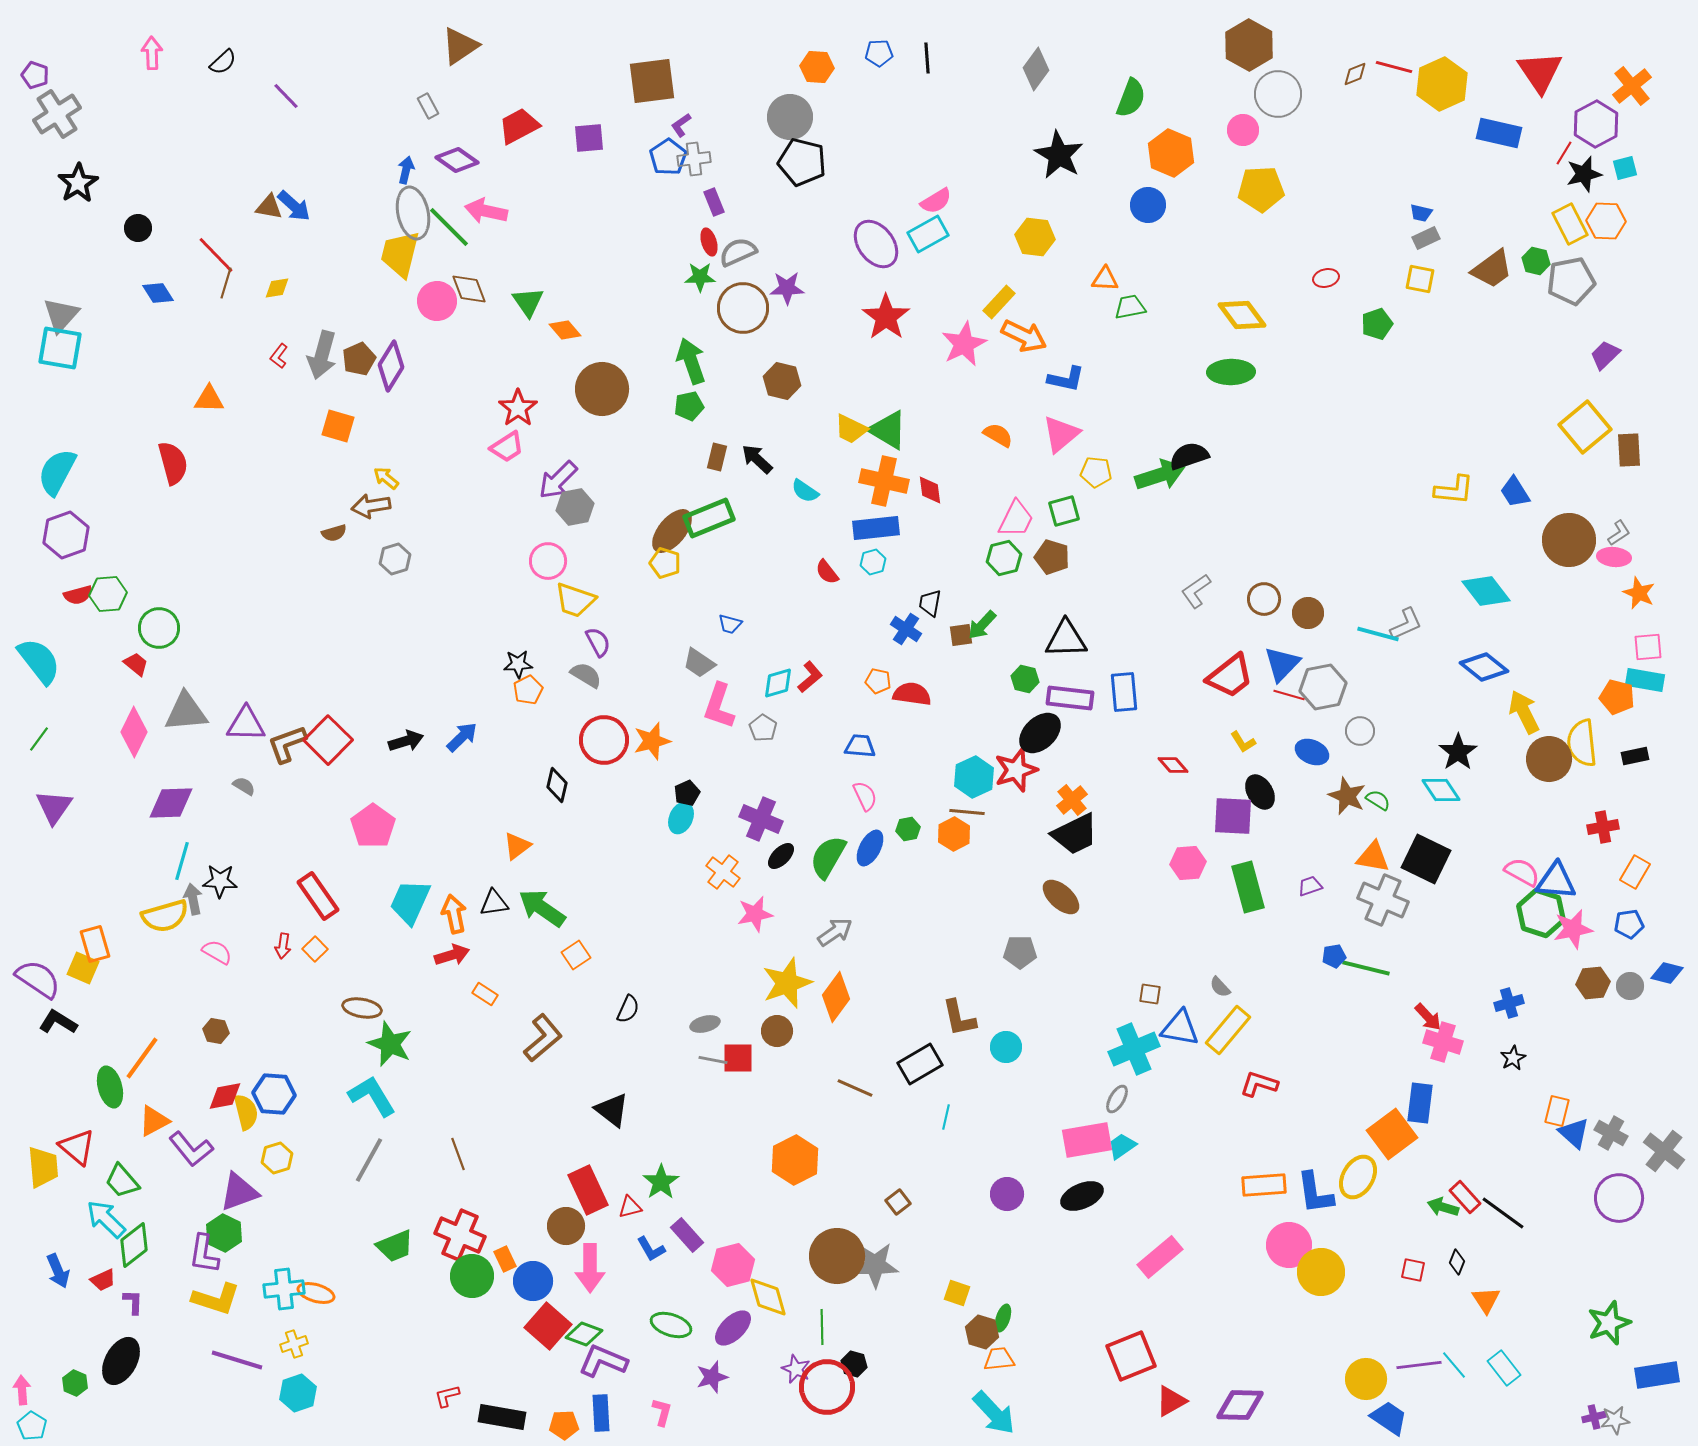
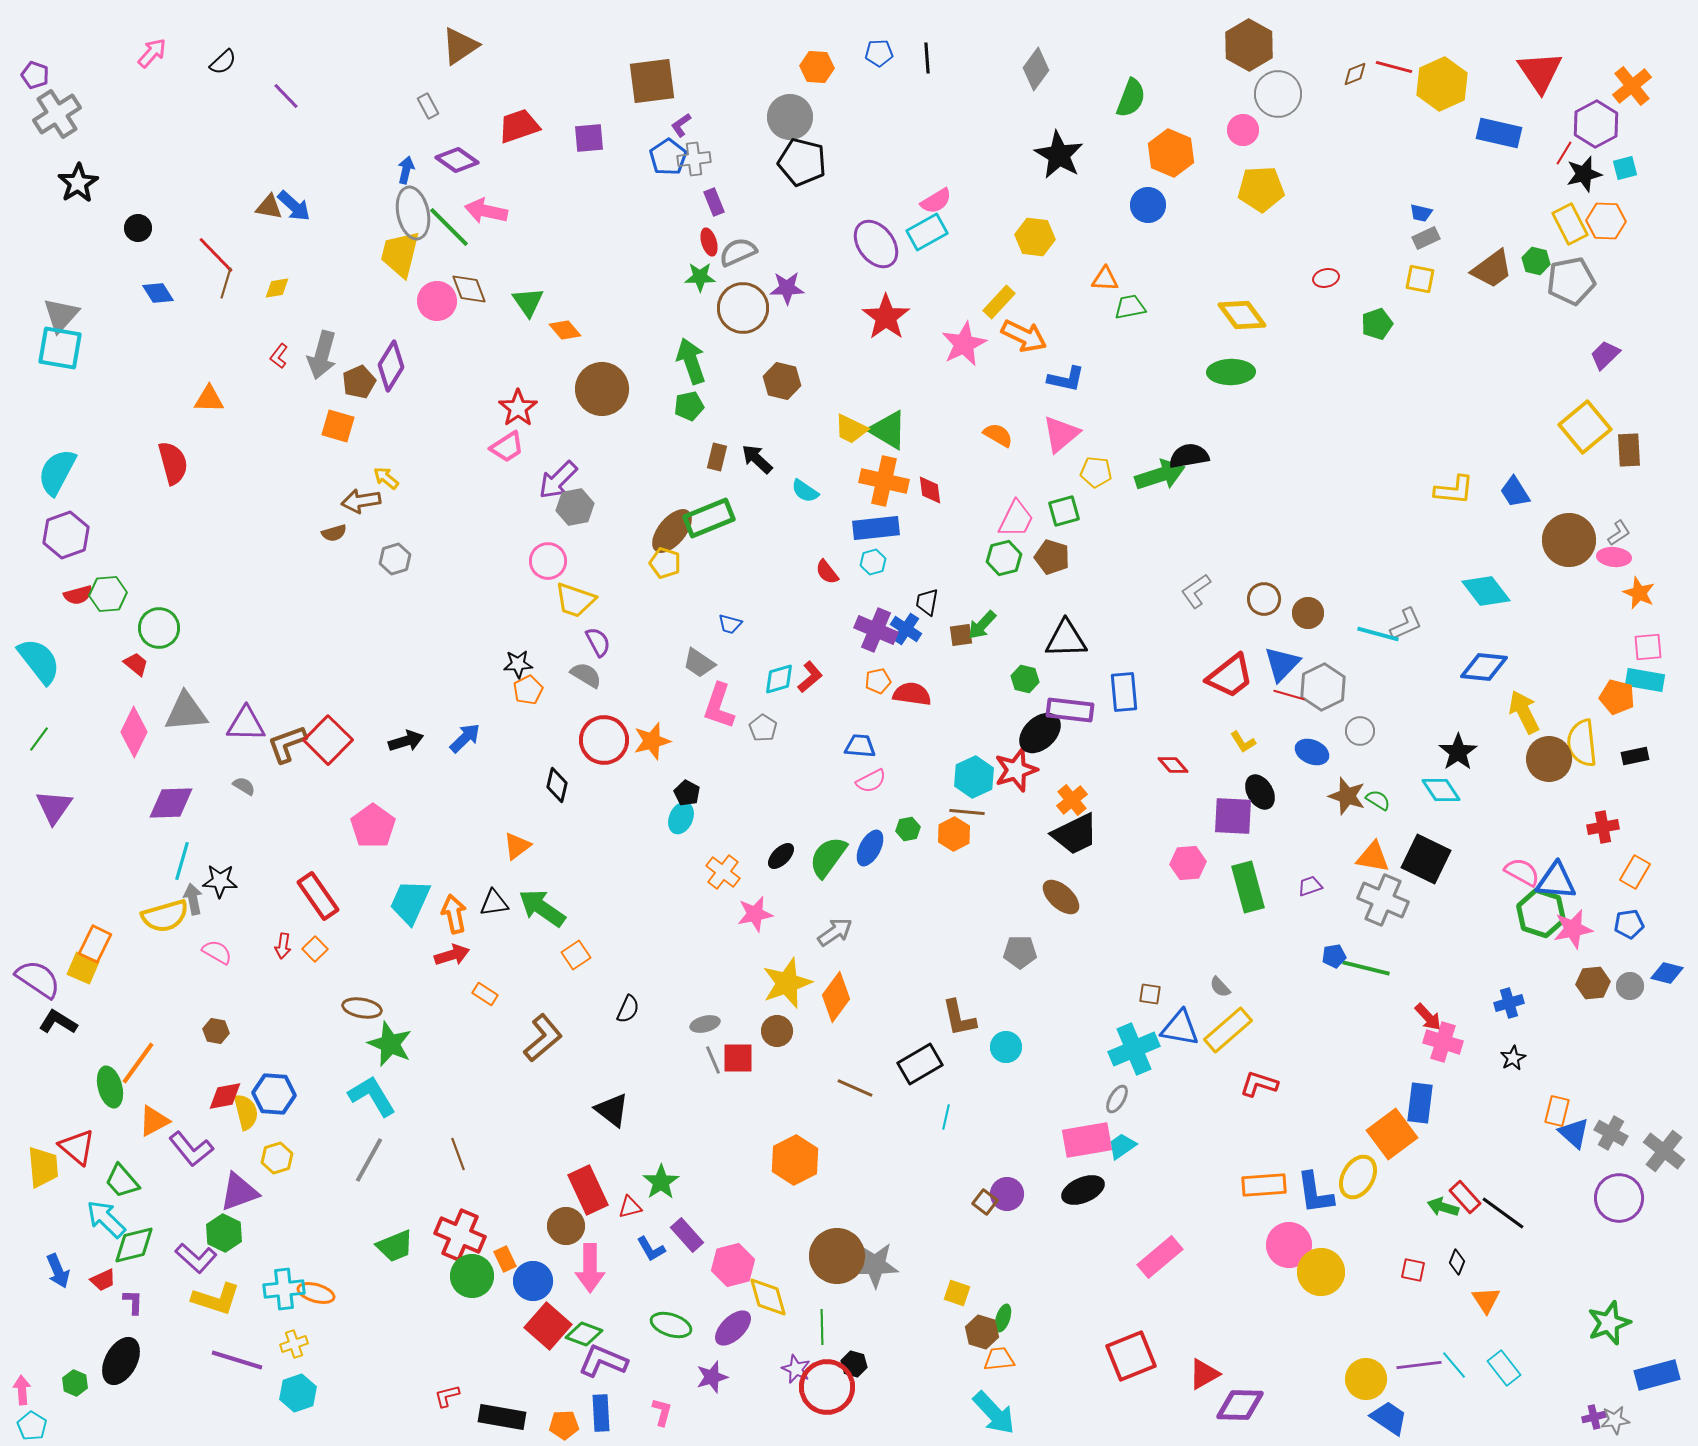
pink arrow at (152, 53): rotated 44 degrees clockwise
red trapezoid at (519, 126): rotated 9 degrees clockwise
cyan rectangle at (928, 234): moved 1 px left, 2 px up
brown pentagon at (359, 359): moved 23 px down
black semicircle at (1189, 456): rotated 9 degrees clockwise
brown arrow at (371, 506): moved 10 px left, 5 px up
black trapezoid at (930, 603): moved 3 px left, 1 px up
blue diamond at (1484, 667): rotated 33 degrees counterclockwise
orange pentagon at (878, 681): rotated 25 degrees counterclockwise
cyan diamond at (778, 683): moved 1 px right, 4 px up
gray hexagon at (1323, 687): rotated 15 degrees counterclockwise
purple rectangle at (1070, 698): moved 12 px down
blue arrow at (462, 737): moved 3 px right, 1 px down
black pentagon at (687, 793): rotated 20 degrees counterclockwise
pink semicircle at (865, 796): moved 6 px right, 15 px up; rotated 88 degrees clockwise
brown star at (1347, 796): rotated 6 degrees counterclockwise
purple cross at (761, 819): moved 115 px right, 189 px up
green semicircle at (828, 857): rotated 6 degrees clockwise
orange rectangle at (95, 944): rotated 42 degrees clockwise
yellow rectangle at (1228, 1030): rotated 9 degrees clockwise
orange line at (142, 1058): moved 4 px left, 5 px down
gray line at (713, 1060): rotated 56 degrees clockwise
black ellipse at (1082, 1196): moved 1 px right, 6 px up
brown square at (898, 1202): moved 87 px right; rotated 15 degrees counterclockwise
green diamond at (134, 1245): rotated 24 degrees clockwise
purple L-shape at (204, 1254): moved 8 px left, 4 px down; rotated 57 degrees counterclockwise
blue rectangle at (1657, 1375): rotated 6 degrees counterclockwise
red triangle at (1171, 1401): moved 33 px right, 27 px up
